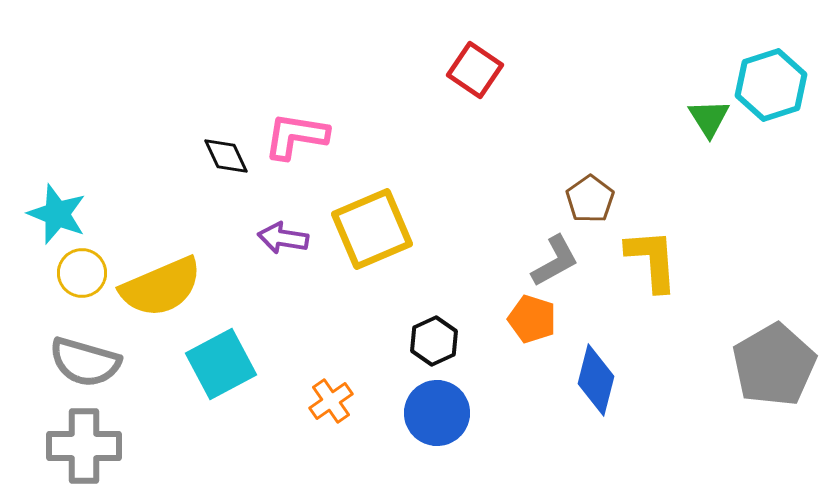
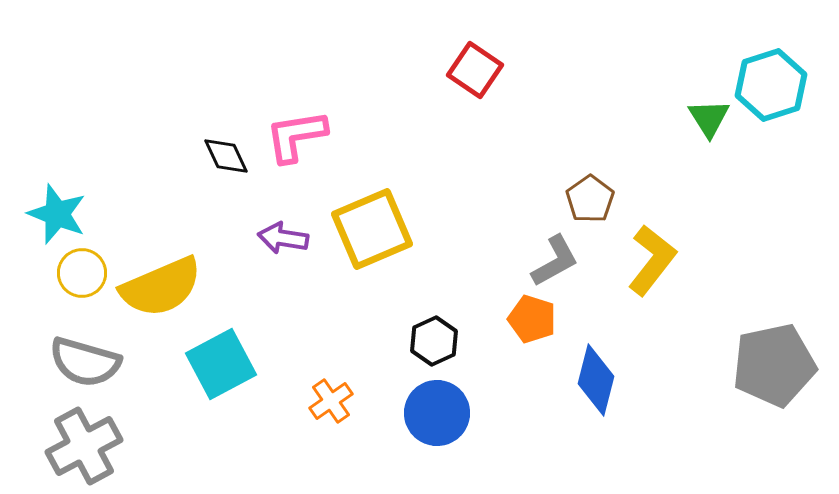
pink L-shape: rotated 18 degrees counterclockwise
yellow L-shape: rotated 42 degrees clockwise
gray pentagon: rotated 18 degrees clockwise
gray cross: rotated 28 degrees counterclockwise
